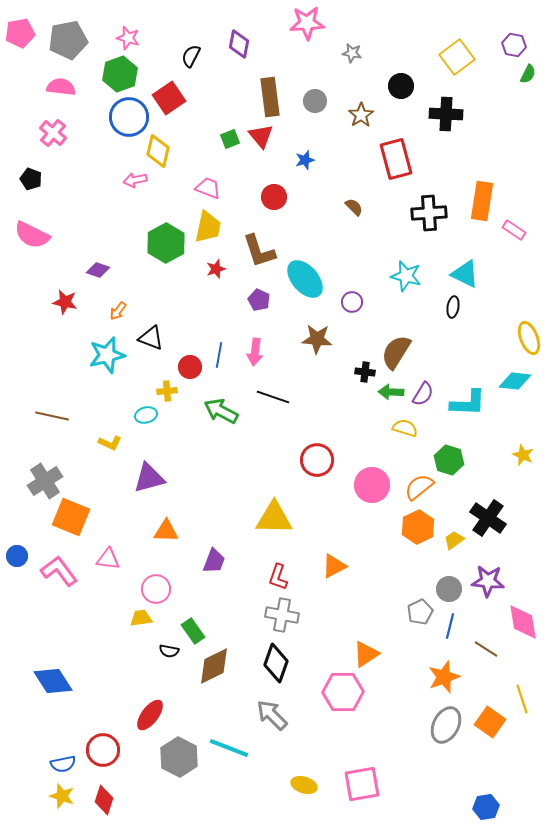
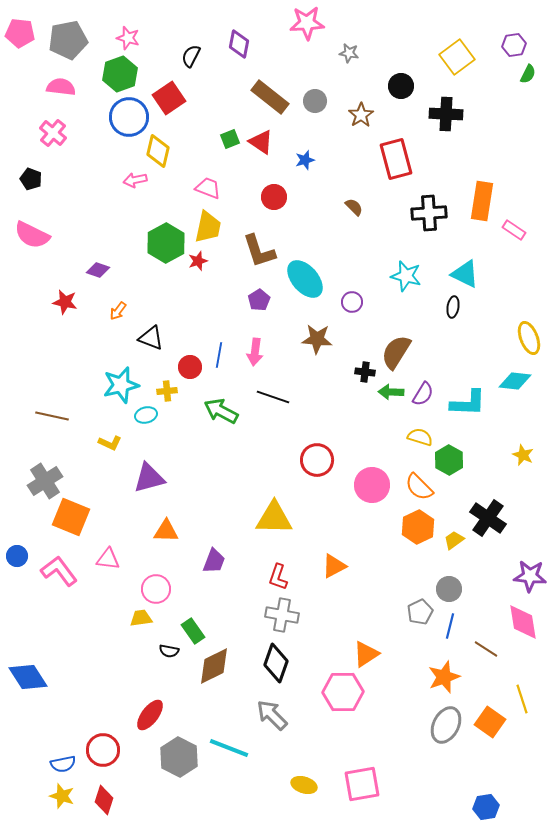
pink pentagon at (20, 33): rotated 16 degrees clockwise
purple hexagon at (514, 45): rotated 20 degrees counterclockwise
gray star at (352, 53): moved 3 px left
brown rectangle at (270, 97): rotated 45 degrees counterclockwise
red triangle at (261, 136): moved 6 px down; rotated 16 degrees counterclockwise
red star at (216, 269): moved 18 px left, 8 px up
purple pentagon at (259, 300): rotated 15 degrees clockwise
cyan star at (107, 355): moved 14 px right, 30 px down
yellow semicircle at (405, 428): moved 15 px right, 9 px down
green hexagon at (449, 460): rotated 12 degrees clockwise
orange semicircle at (419, 487): rotated 96 degrees counterclockwise
purple star at (488, 581): moved 42 px right, 5 px up
blue diamond at (53, 681): moved 25 px left, 4 px up
